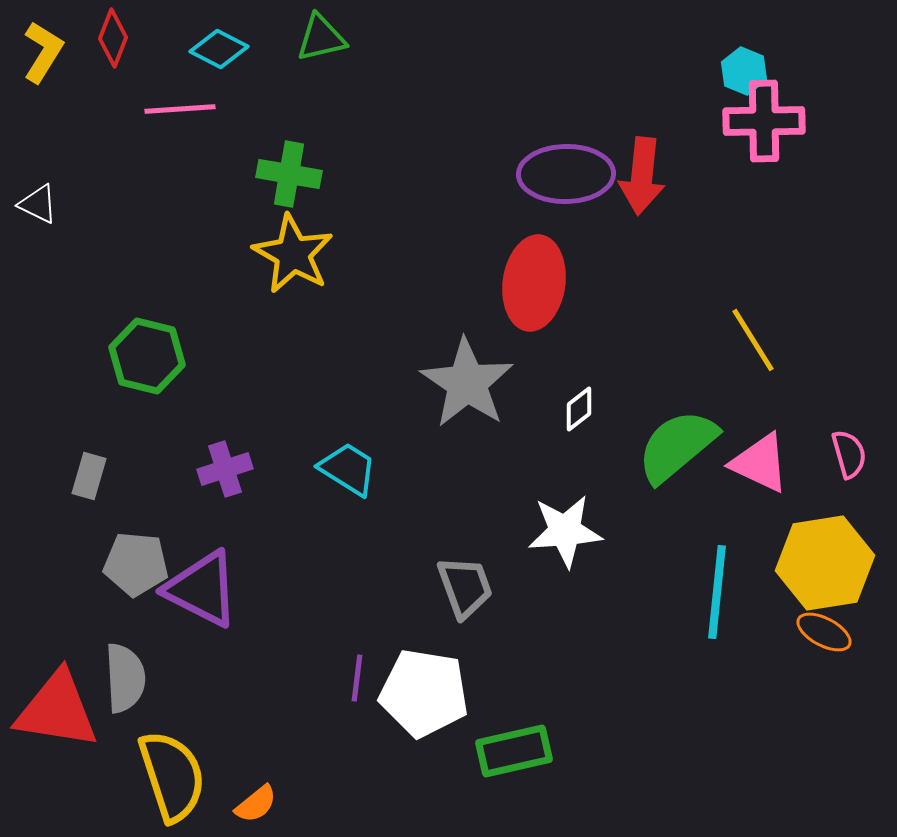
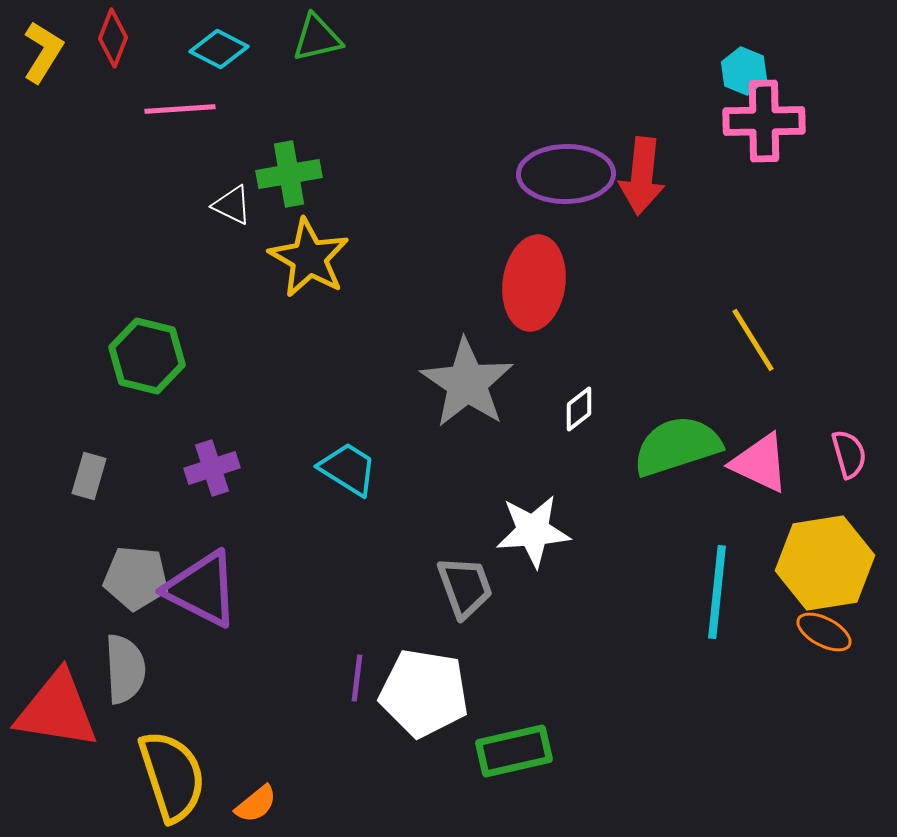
green triangle: moved 4 px left
green cross: rotated 20 degrees counterclockwise
white triangle: moved 194 px right, 1 px down
yellow star: moved 16 px right, 4 px down
green semicircle: rotated 22 degrees clockwise
purple cross: moved 13 px left, 1 px up
white star: moved 32 px left
gray pentagon: moved 14 px down
gray semicircle: moved 9 px up
